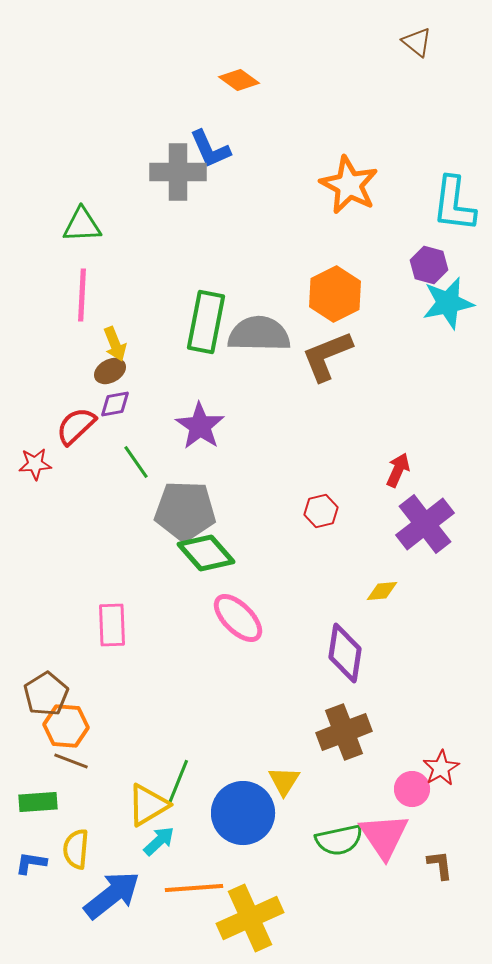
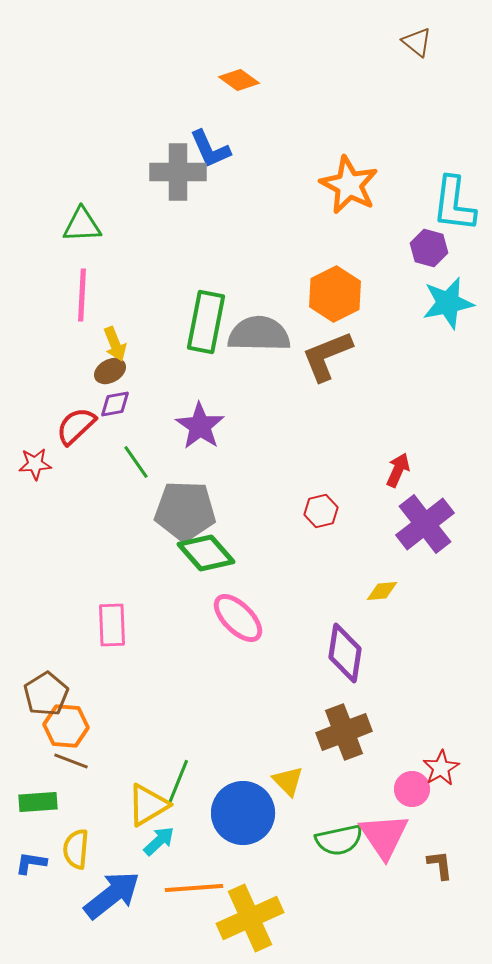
purple hexagon at (429, 265): moved 17 px up
yellow triangle at (284, 781): moved 4 px right; rotated 16 degrees counterclockwise
